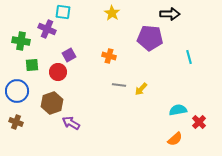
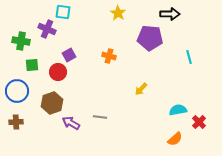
yellow star: moved 6 px right
gray line: moved 19 px left, 32 px down
brown cross: rotated 24 degrees counterclockwise
